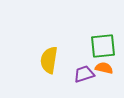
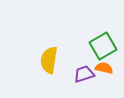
green square: rotated 24 degrees counterclockwise
